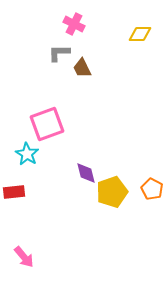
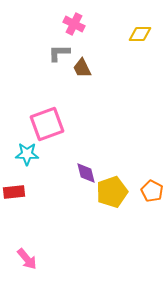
cyan star: rotated 30 degrees counterclockwise
orange pentagon: moved 2 px down
pink arrow: moved 3 px right, 2 px down
